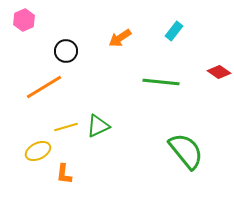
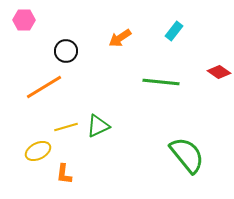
pink hexagon: rotated 25 degrees clockwise
green semicircle: moved 1 px right, 4 px down
